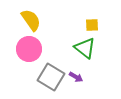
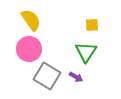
green triangle: moved 1 px right, 4 px down; rotated 25 degrees clockwise
gray square: moved 4 px left, 1 px up
